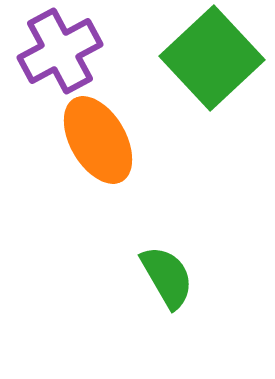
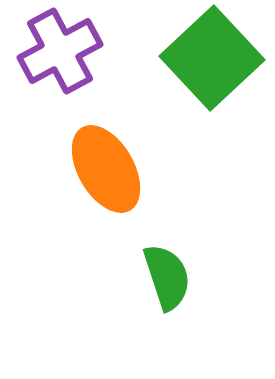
orange ellipse: moved 8 px right, 29 px down
green semicircle: rotated 12 degrees clockwise
